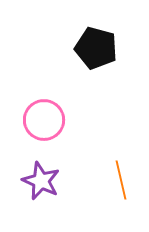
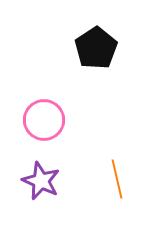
black pentagon: rotated 24 degrees clockwise
orange line: moved 4 px left, 1 px up
